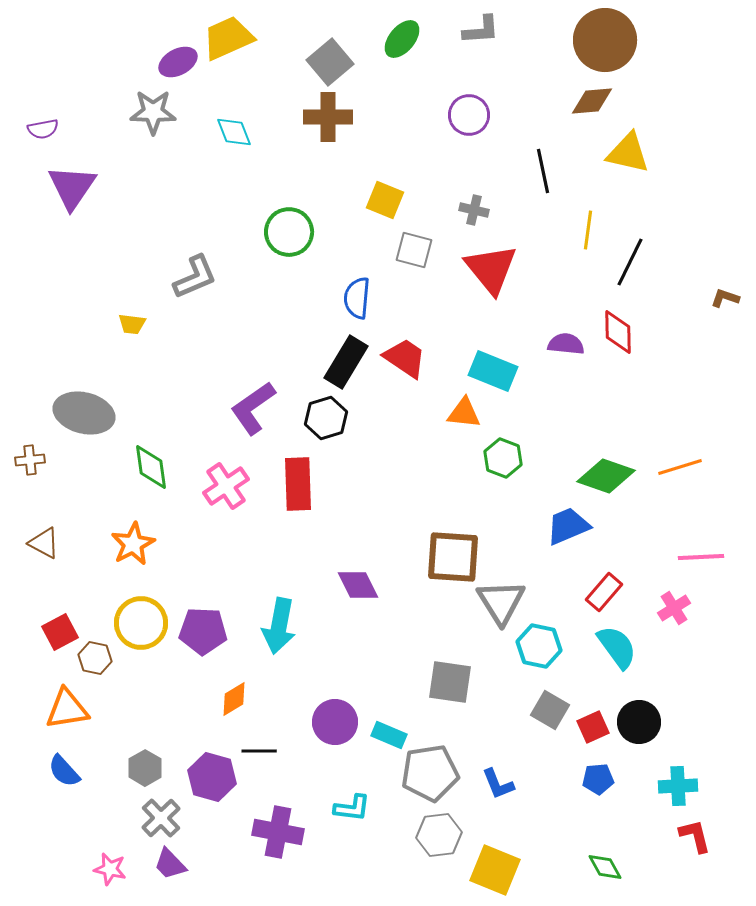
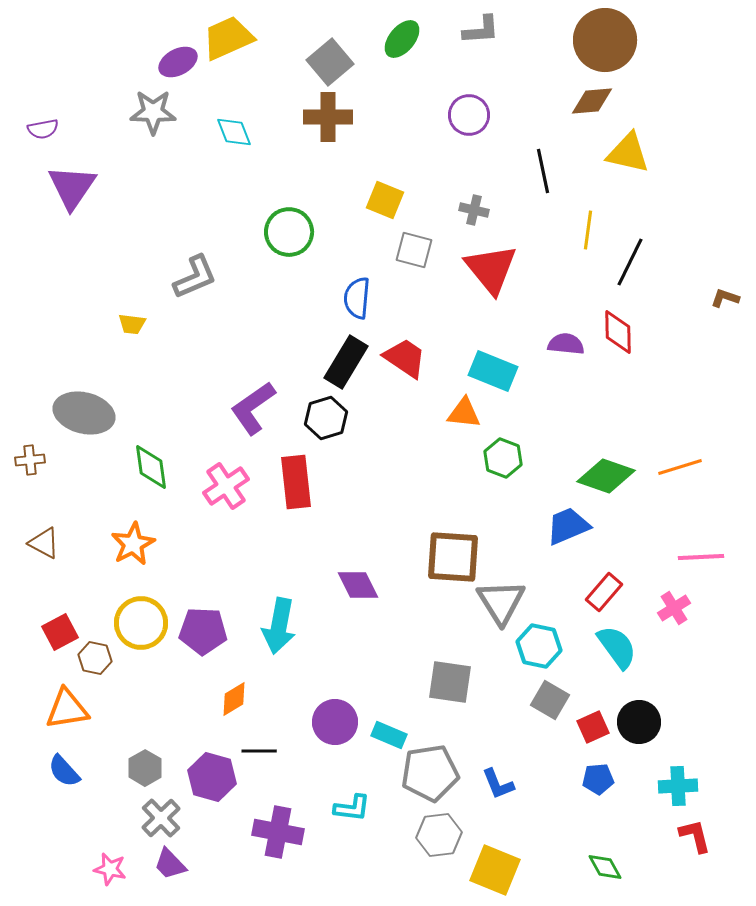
red rectangle at (298, 484): moved 2 px left, 2 px up; rotated 4 degrees counterclockwise
gray square at (550, 710): moved 10 px up
